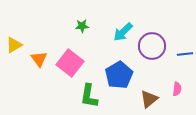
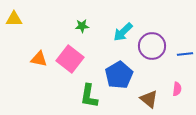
yellow triangle: moved 26 px up; rotated 30 degrees clockwise
orange triangle: rotated 42 degrees counterclockwise
pink square: moved 4 px up
brown triangle: rotated 42 degrees counterclockwise
